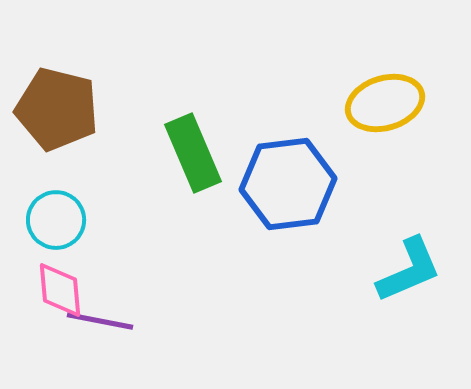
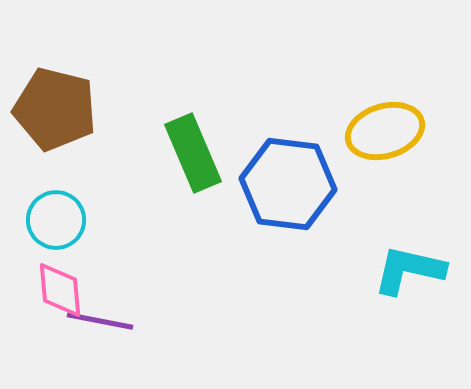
yellow ellipse: moved 28 px down
brown pentagon: moved 2 px left
blue hexagon: rotated 14 degrees clockwise
cyan L-shape: rotated 144 degrees counterclockwise
